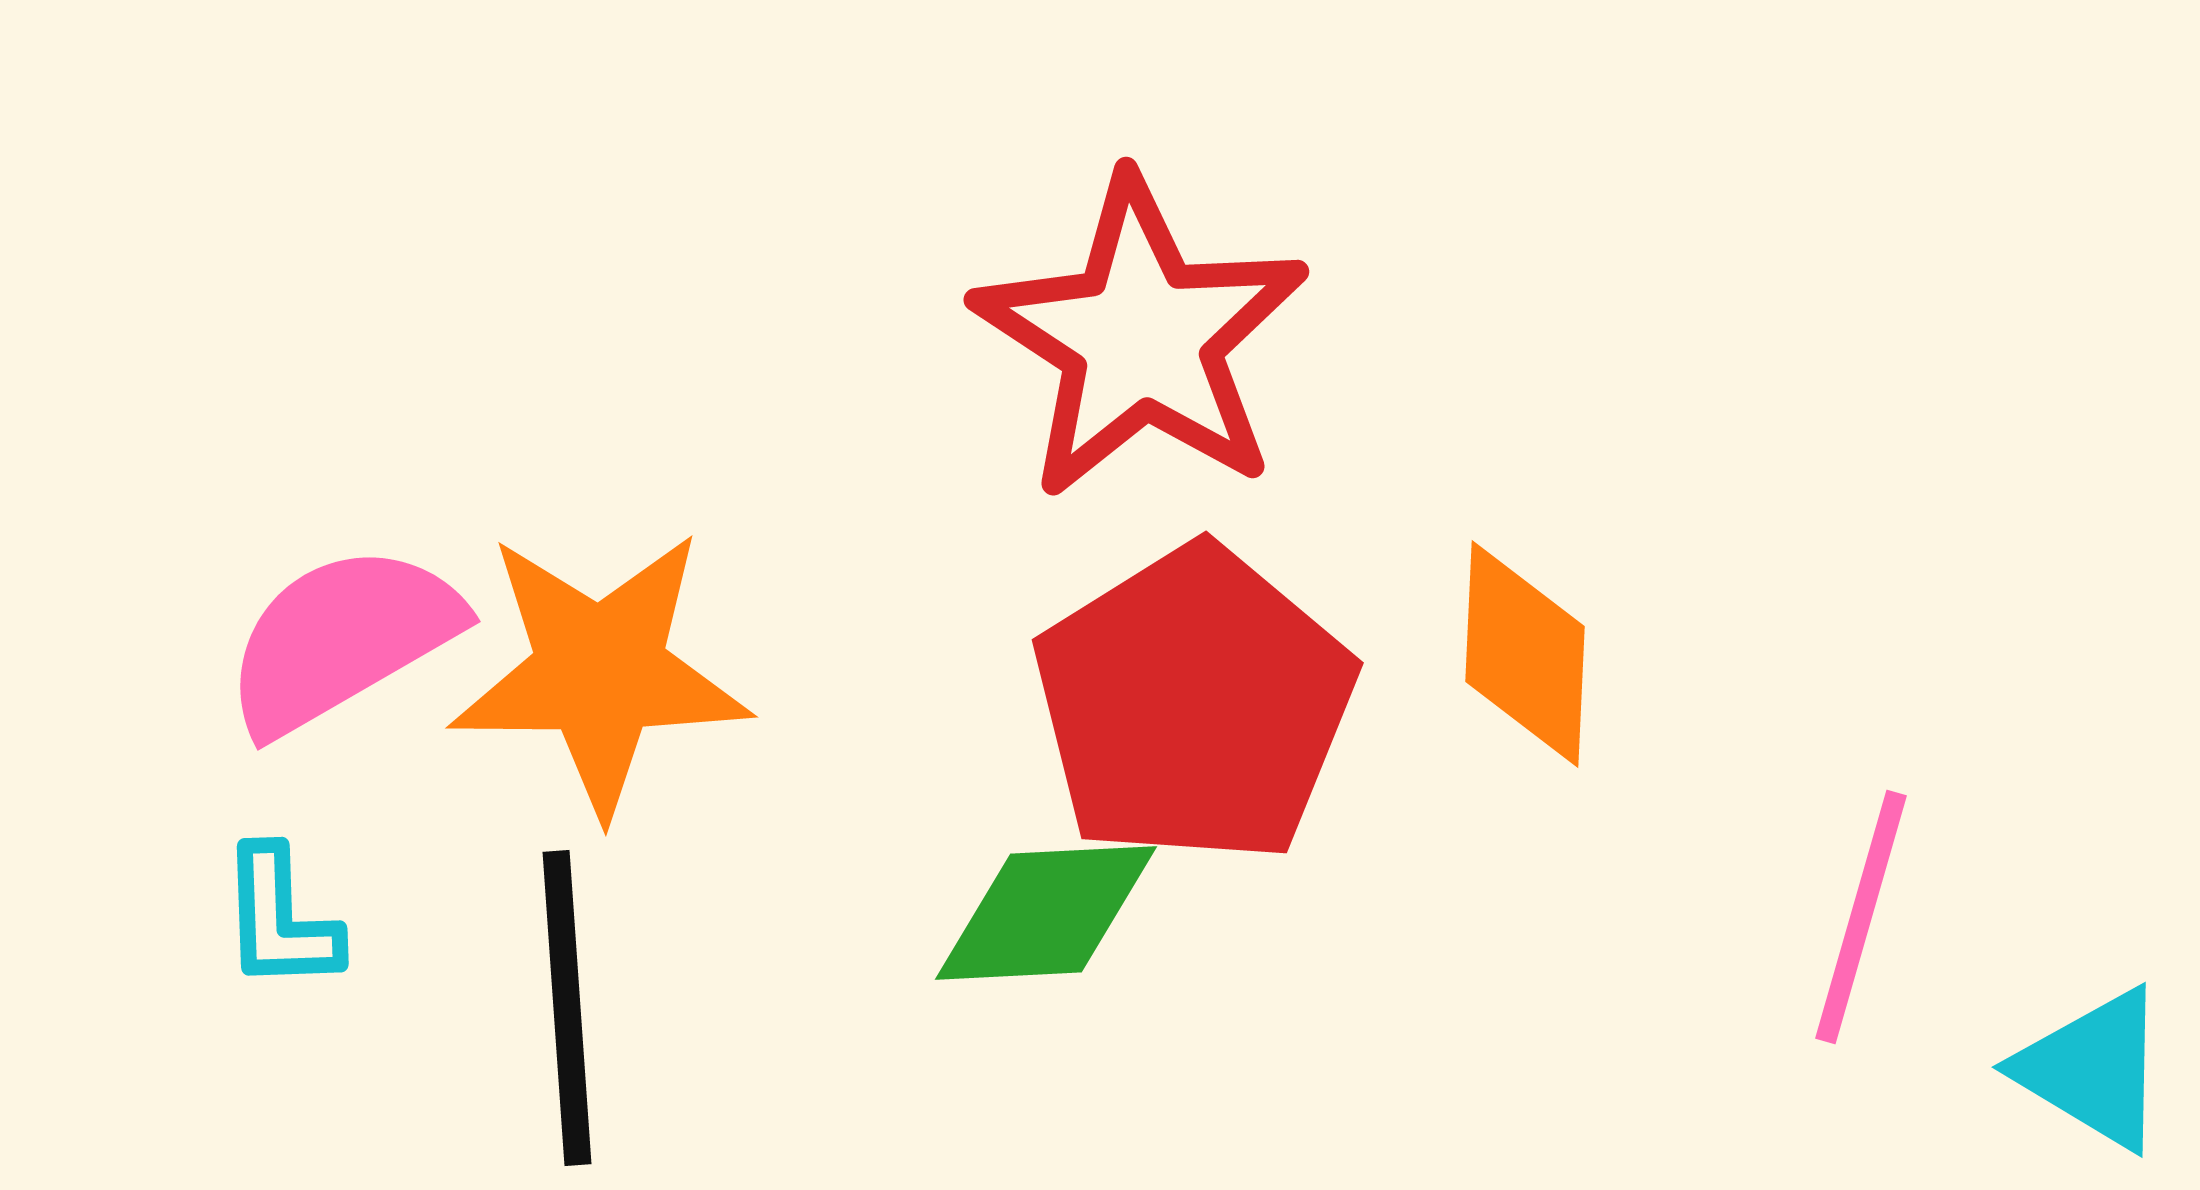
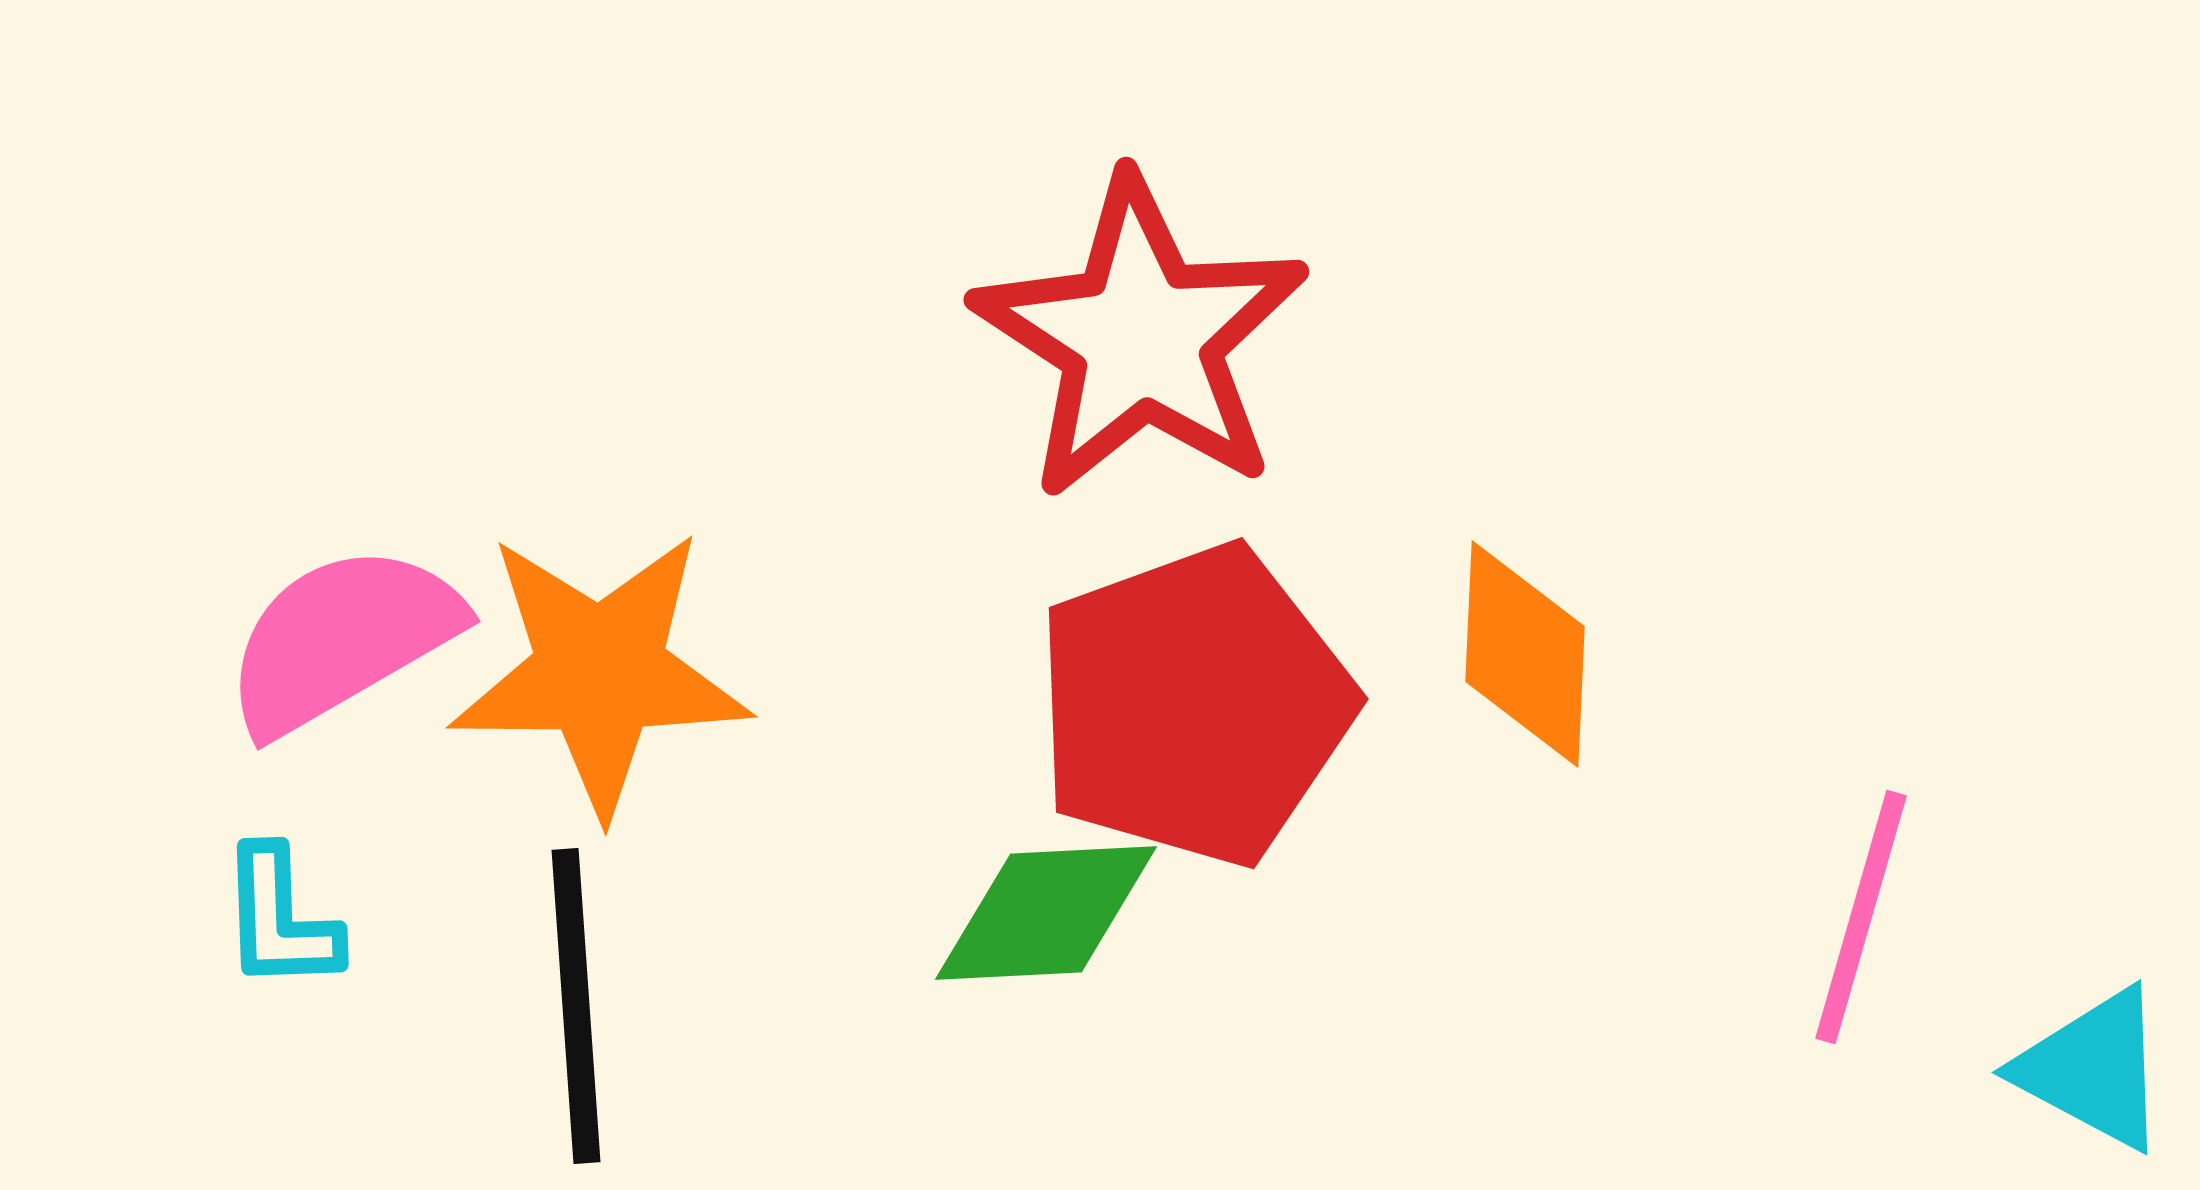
red pentagon: rotated 12 degrees clockwise
black line: moved 9 px right, 2 px up
cyan triangle: rotated 3 degrees counterclockwise
